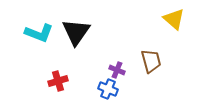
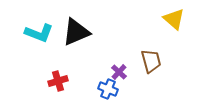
black triangle: rotated 32 degrees clockwise
purple cross: moved 2 px right, 2 px down; rotated 21 degrees clockwise
